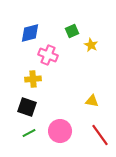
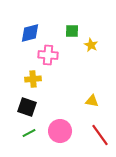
green square: rotated 24 degrees clockwise
pink cross: rotated 18 degrees counterclockwise
